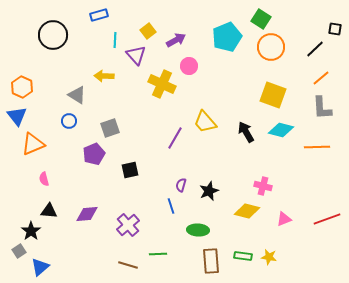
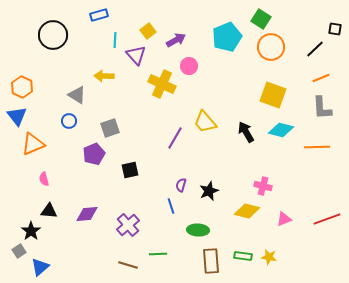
orange line at (321, 78): rotated 18 degrees clockwise
